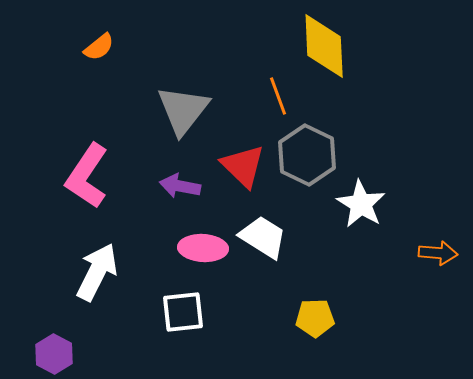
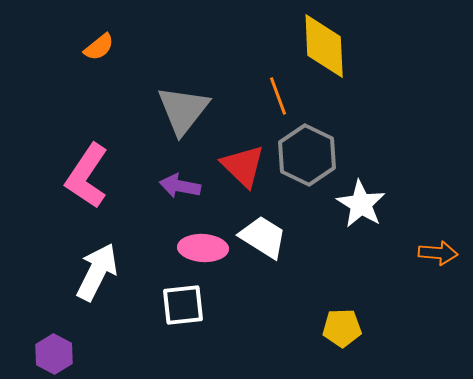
white square: moved 7 px up
yellow pentagon: moved 27 px right, 10 px down
